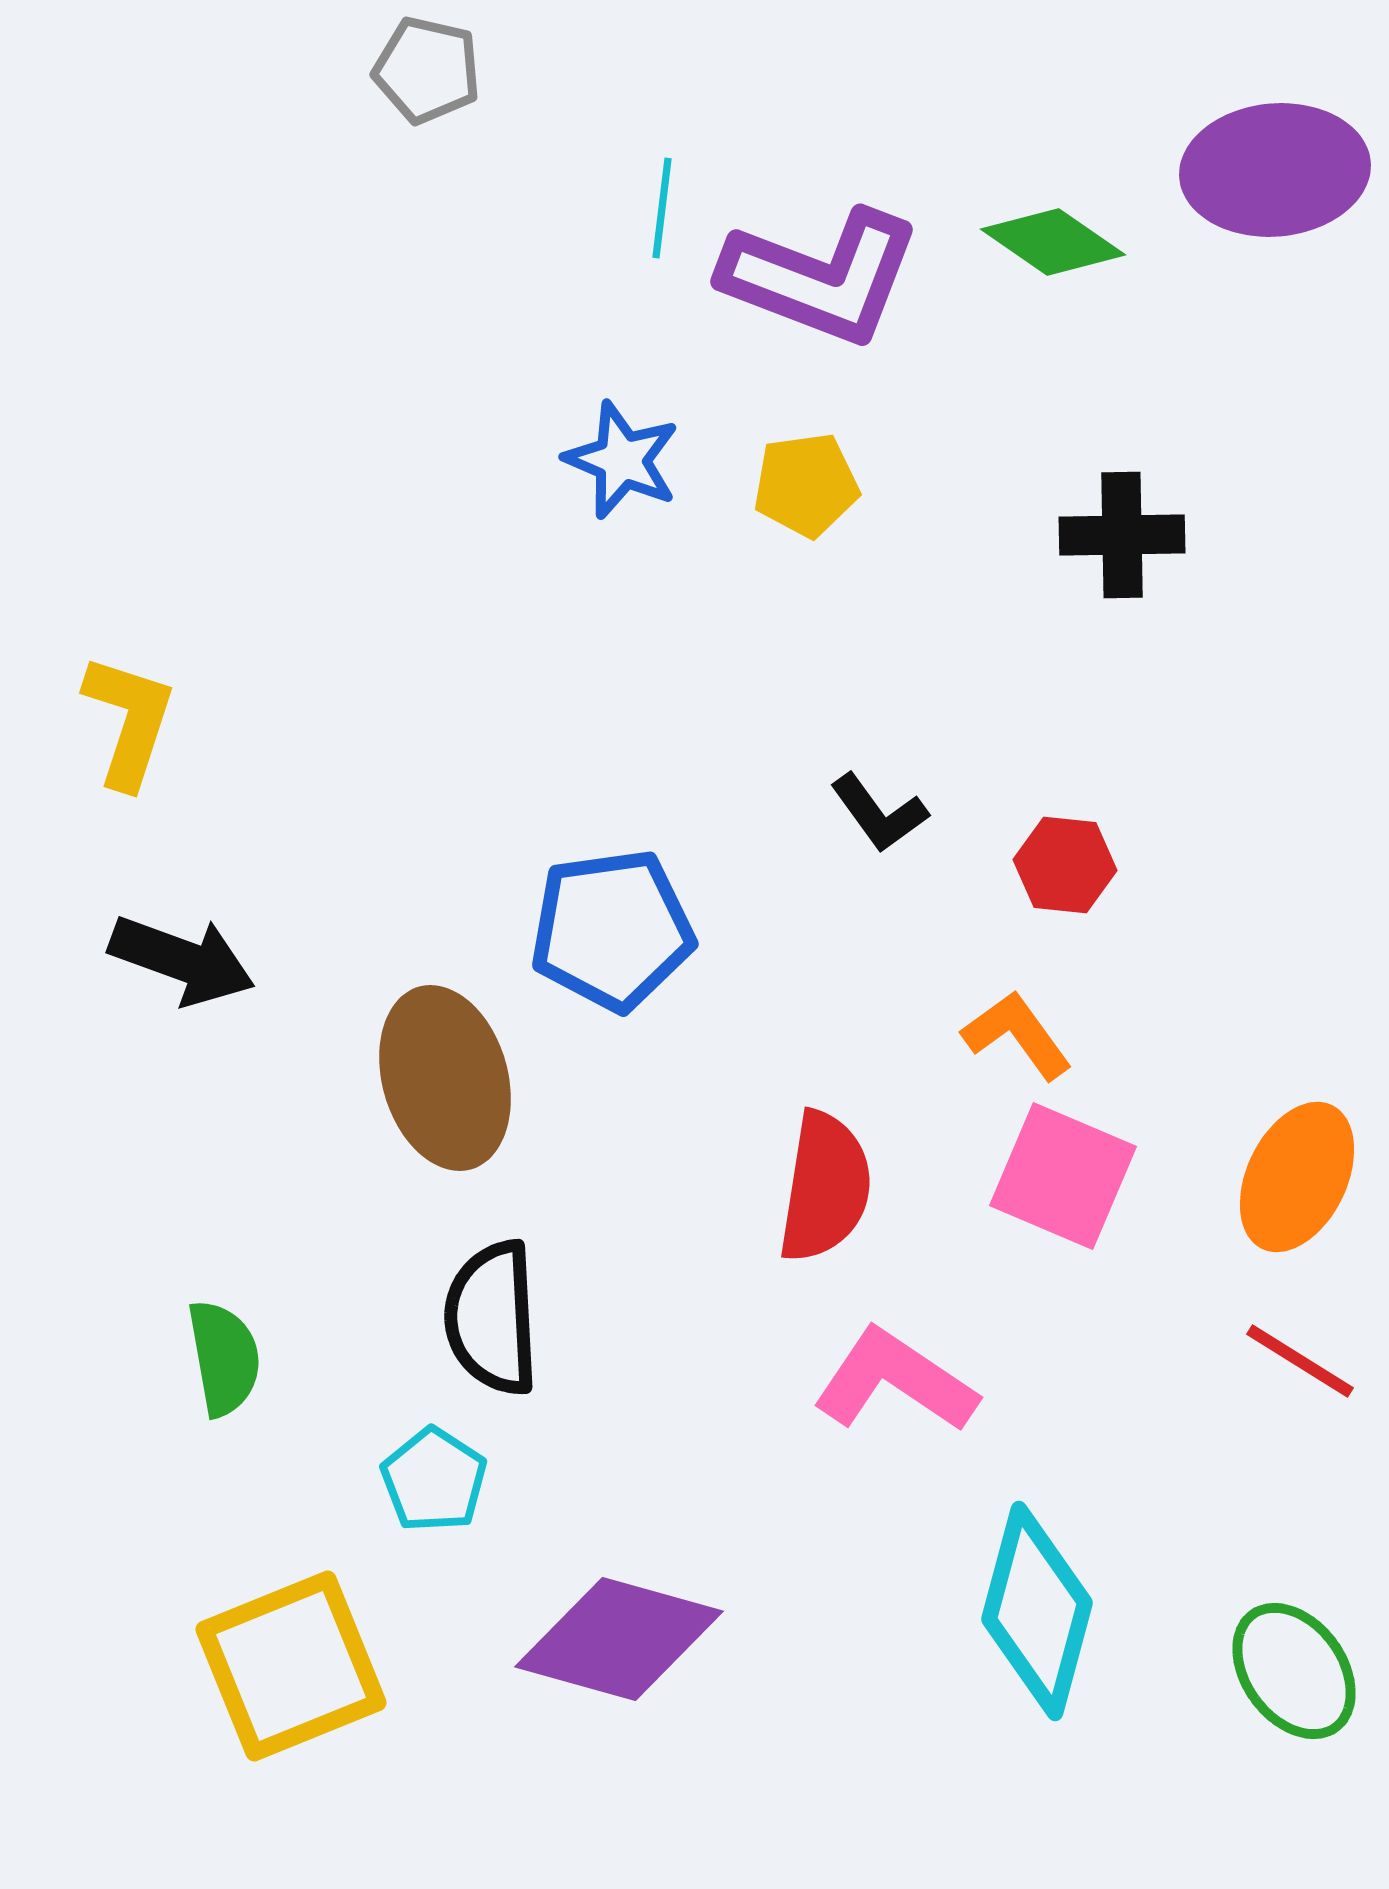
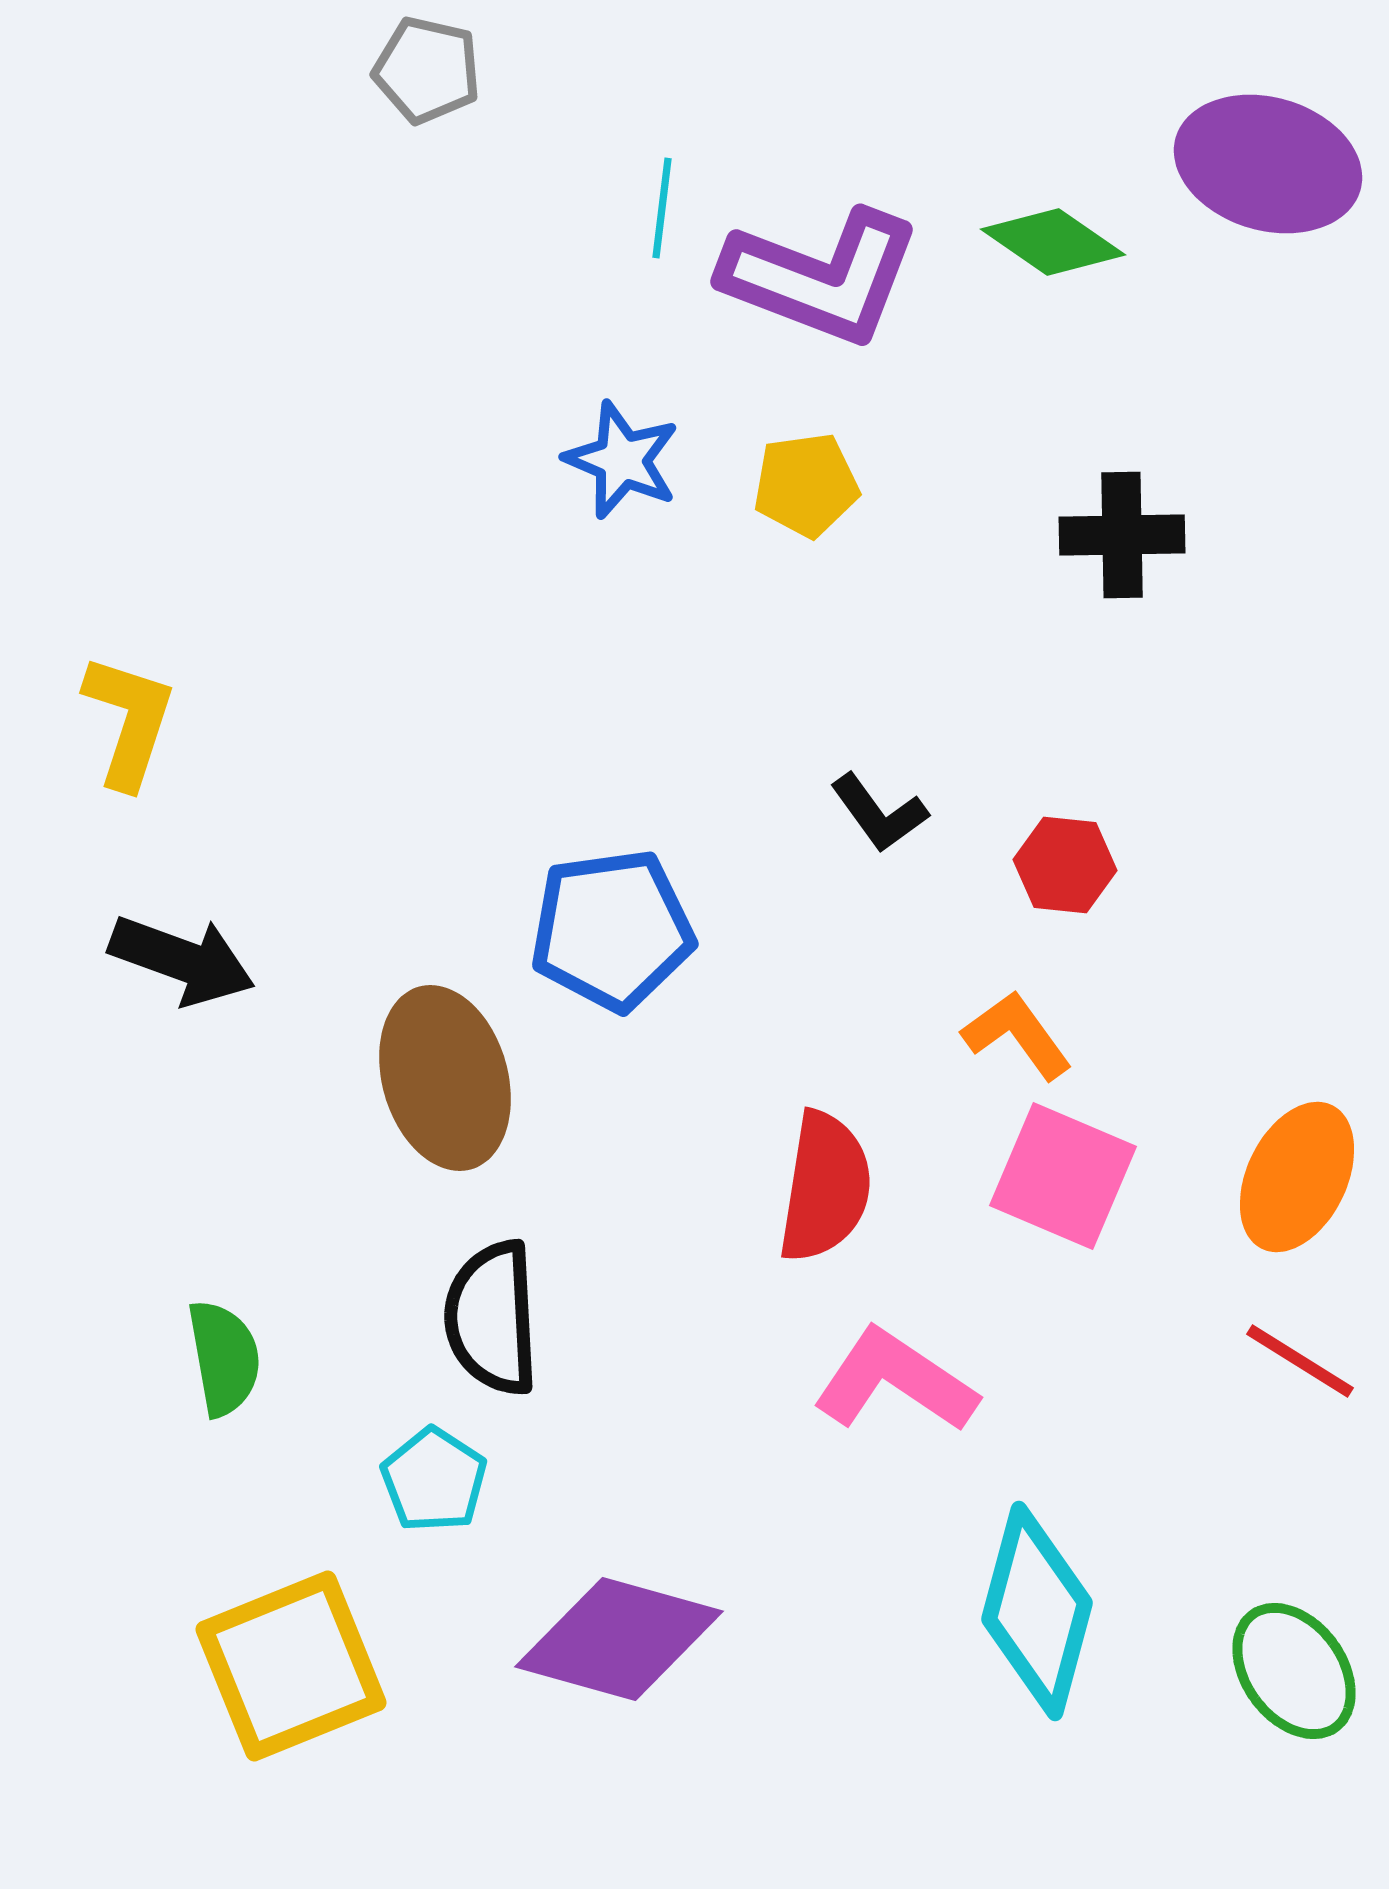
purple ellipse: moved 7 px left, 6 px up; rotated 21 degrees clockwise
